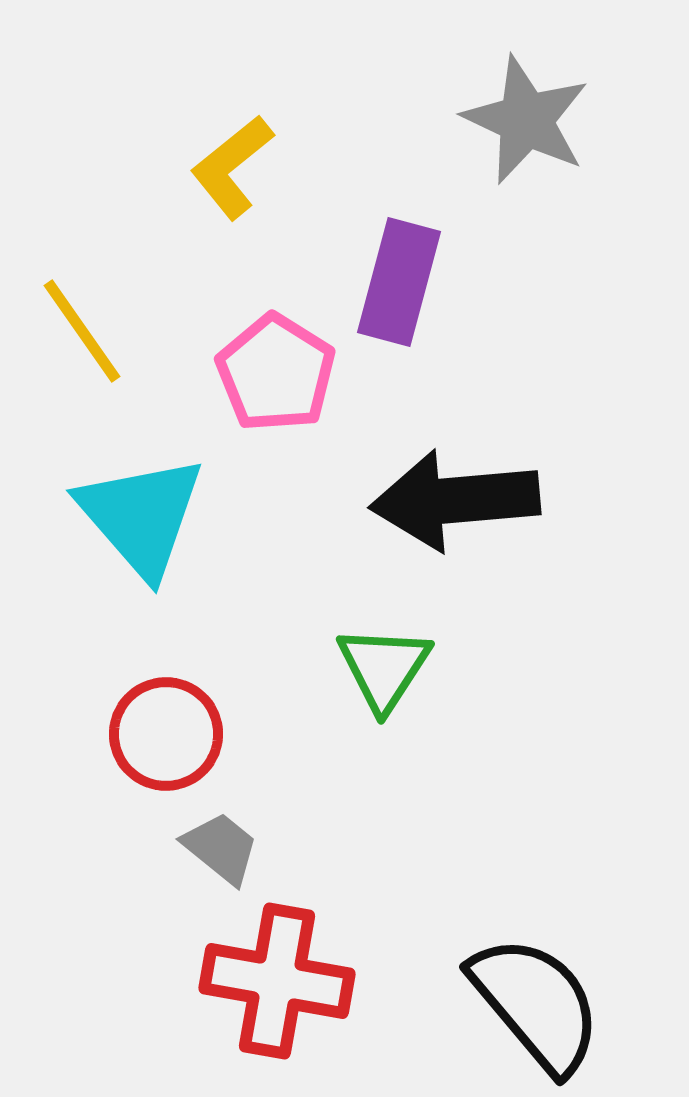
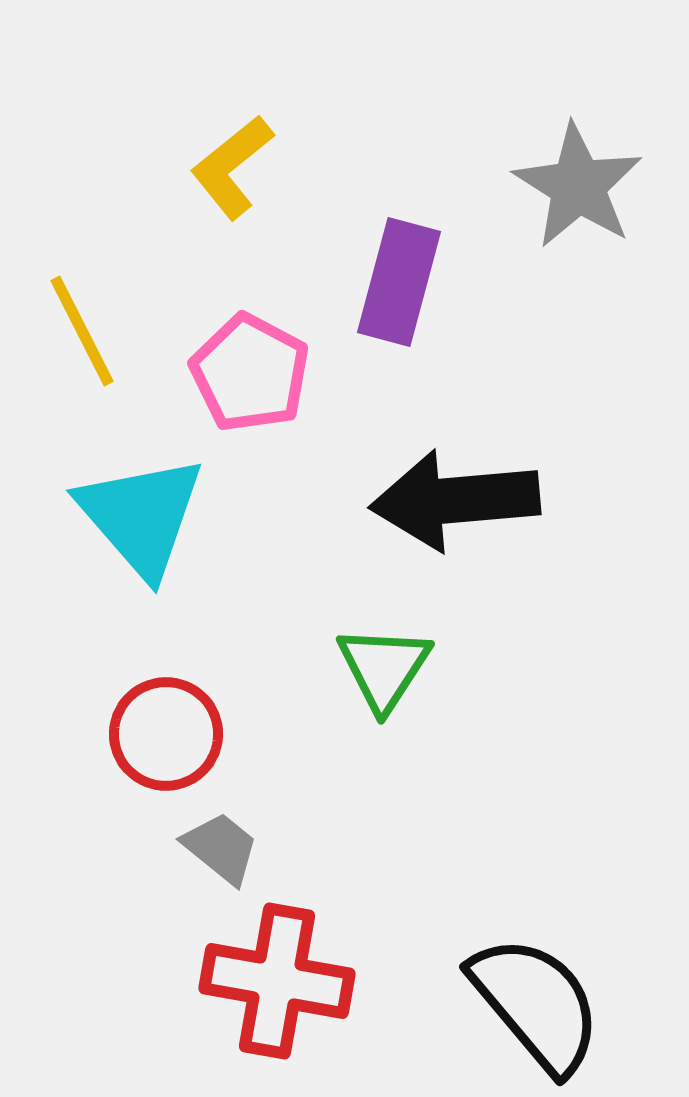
gray star: moved 52 px right, 66 px down; rotated 7 degrees clockwise
yellow line: rotated 8 degrees clockwise
pink pentagon: moved 26 px left; rotated 4 degrees counterclockwise
